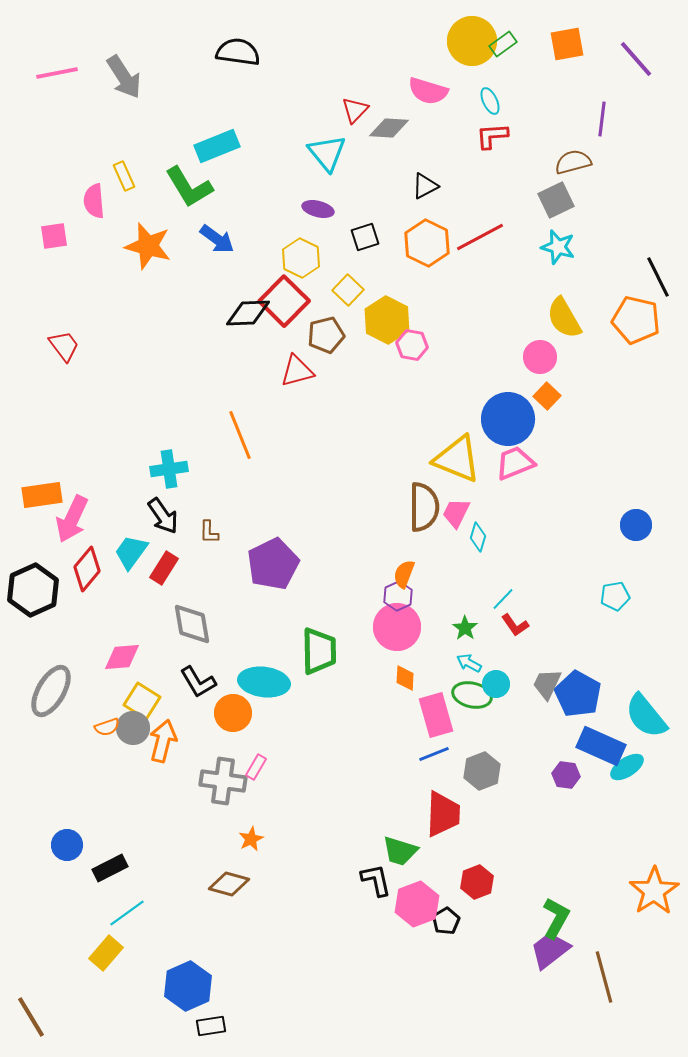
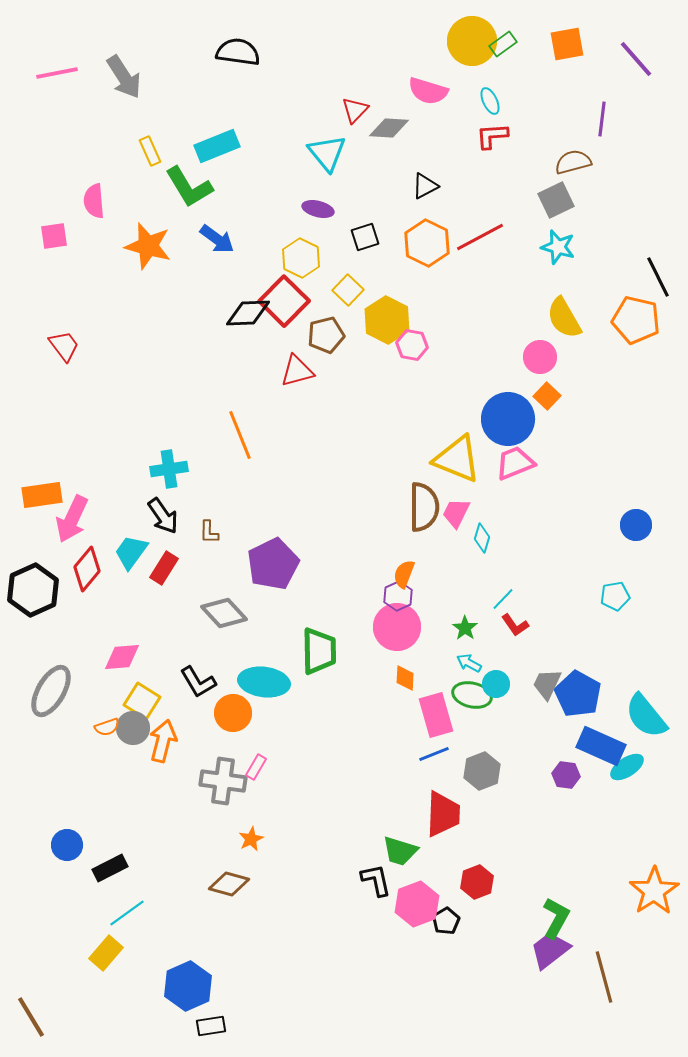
yellow rectangle at (124, 176): moved 26 px right, 25 px up
cyan diamond at (478, 537): moved 4 px right, 1 px down
gray diamond at (192, 624): moved 32 px right, 11 px up; rotated 33 degrees counterclockwise
